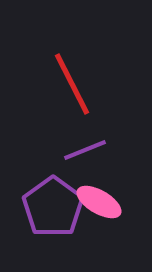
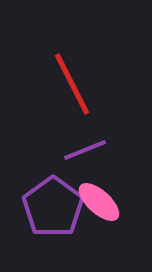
pink ellipse: rotated 12 degrees clockwise
